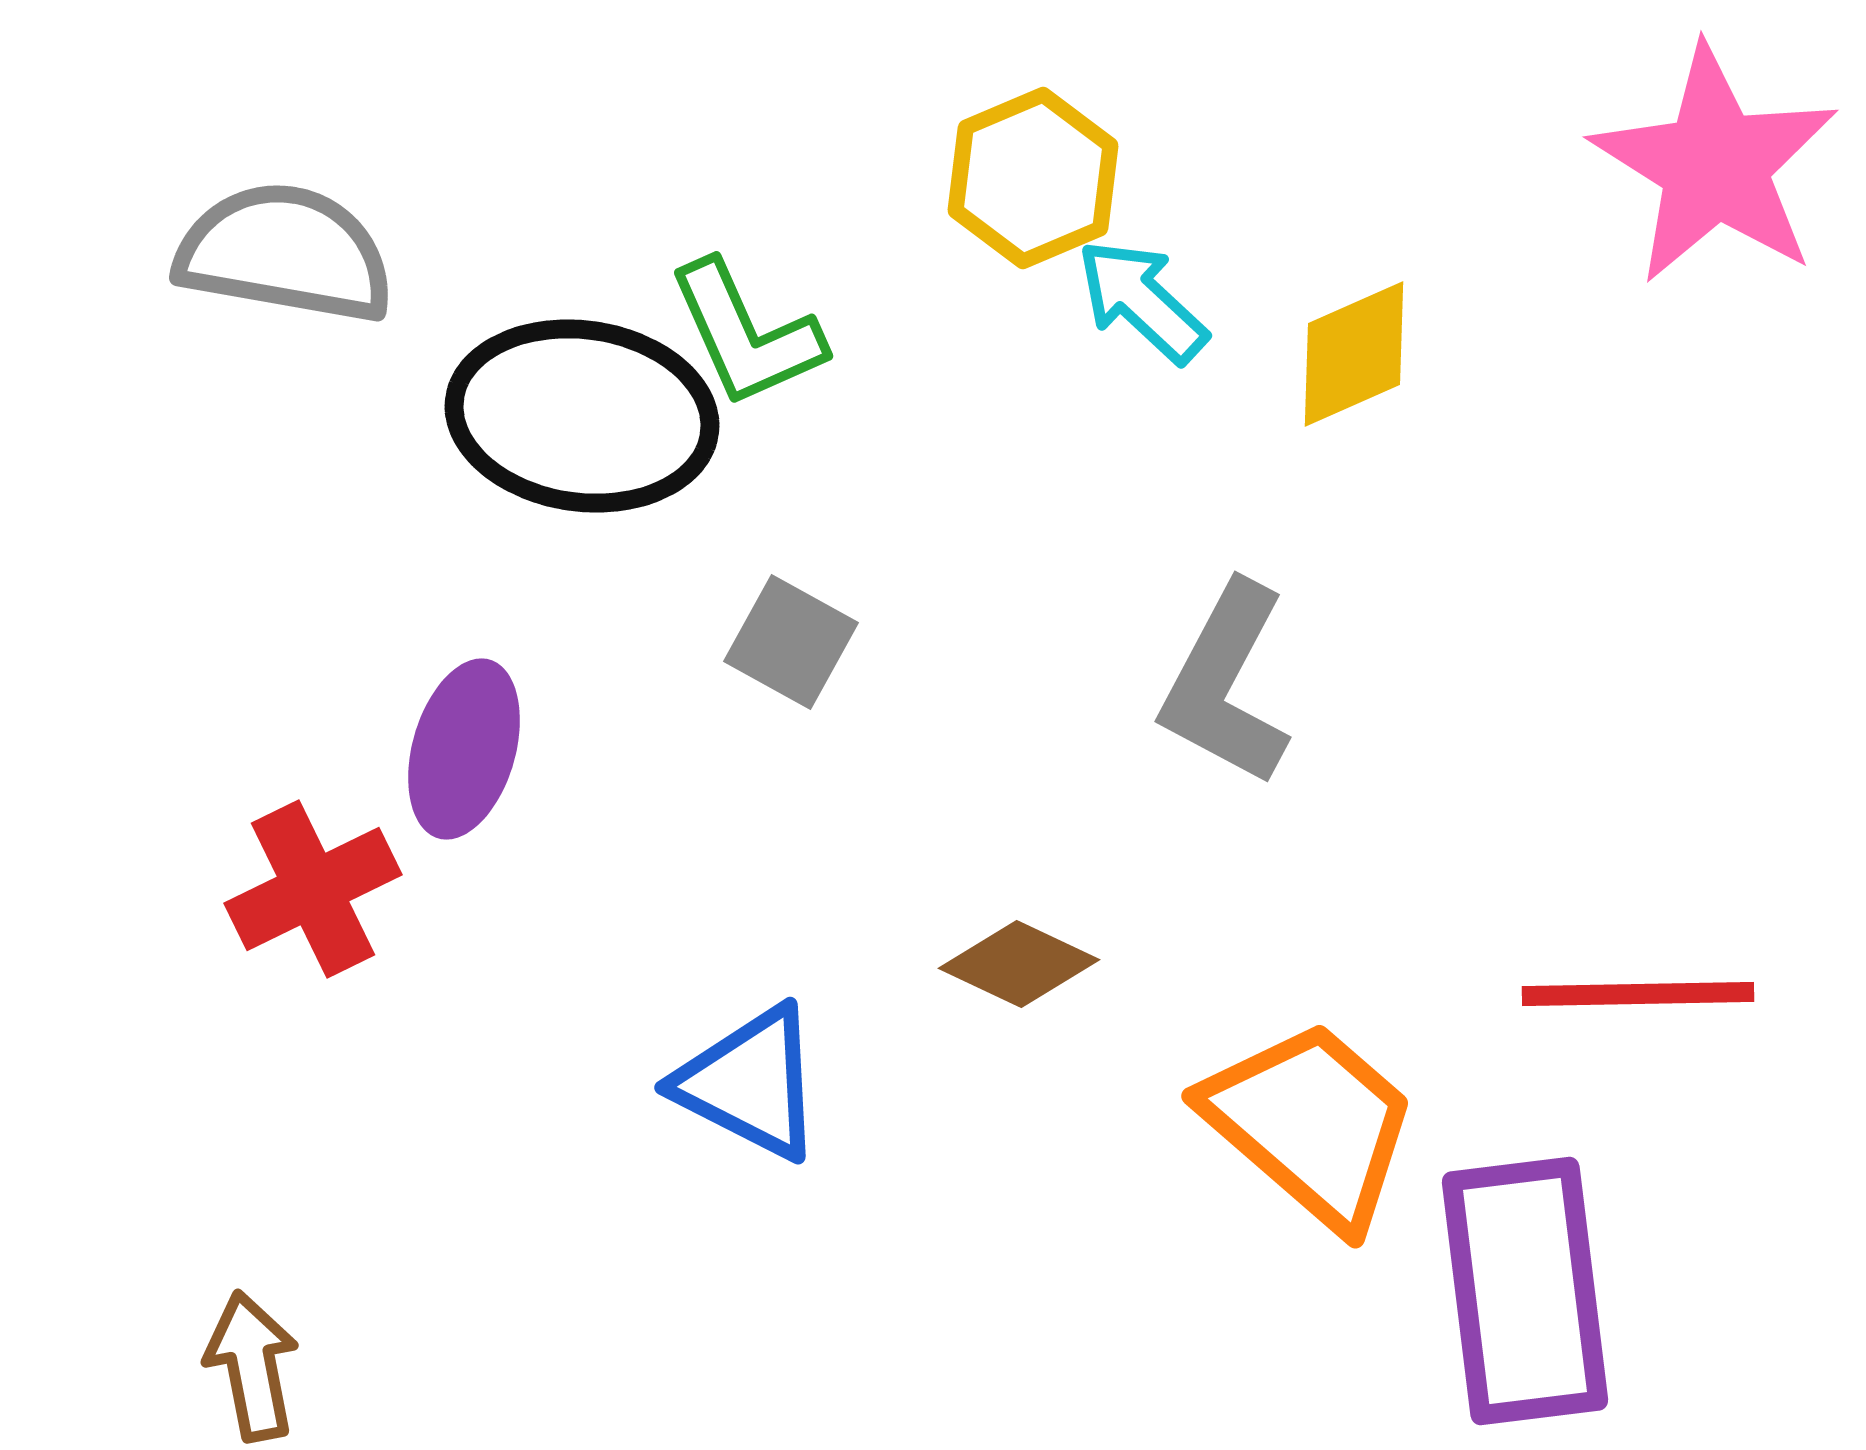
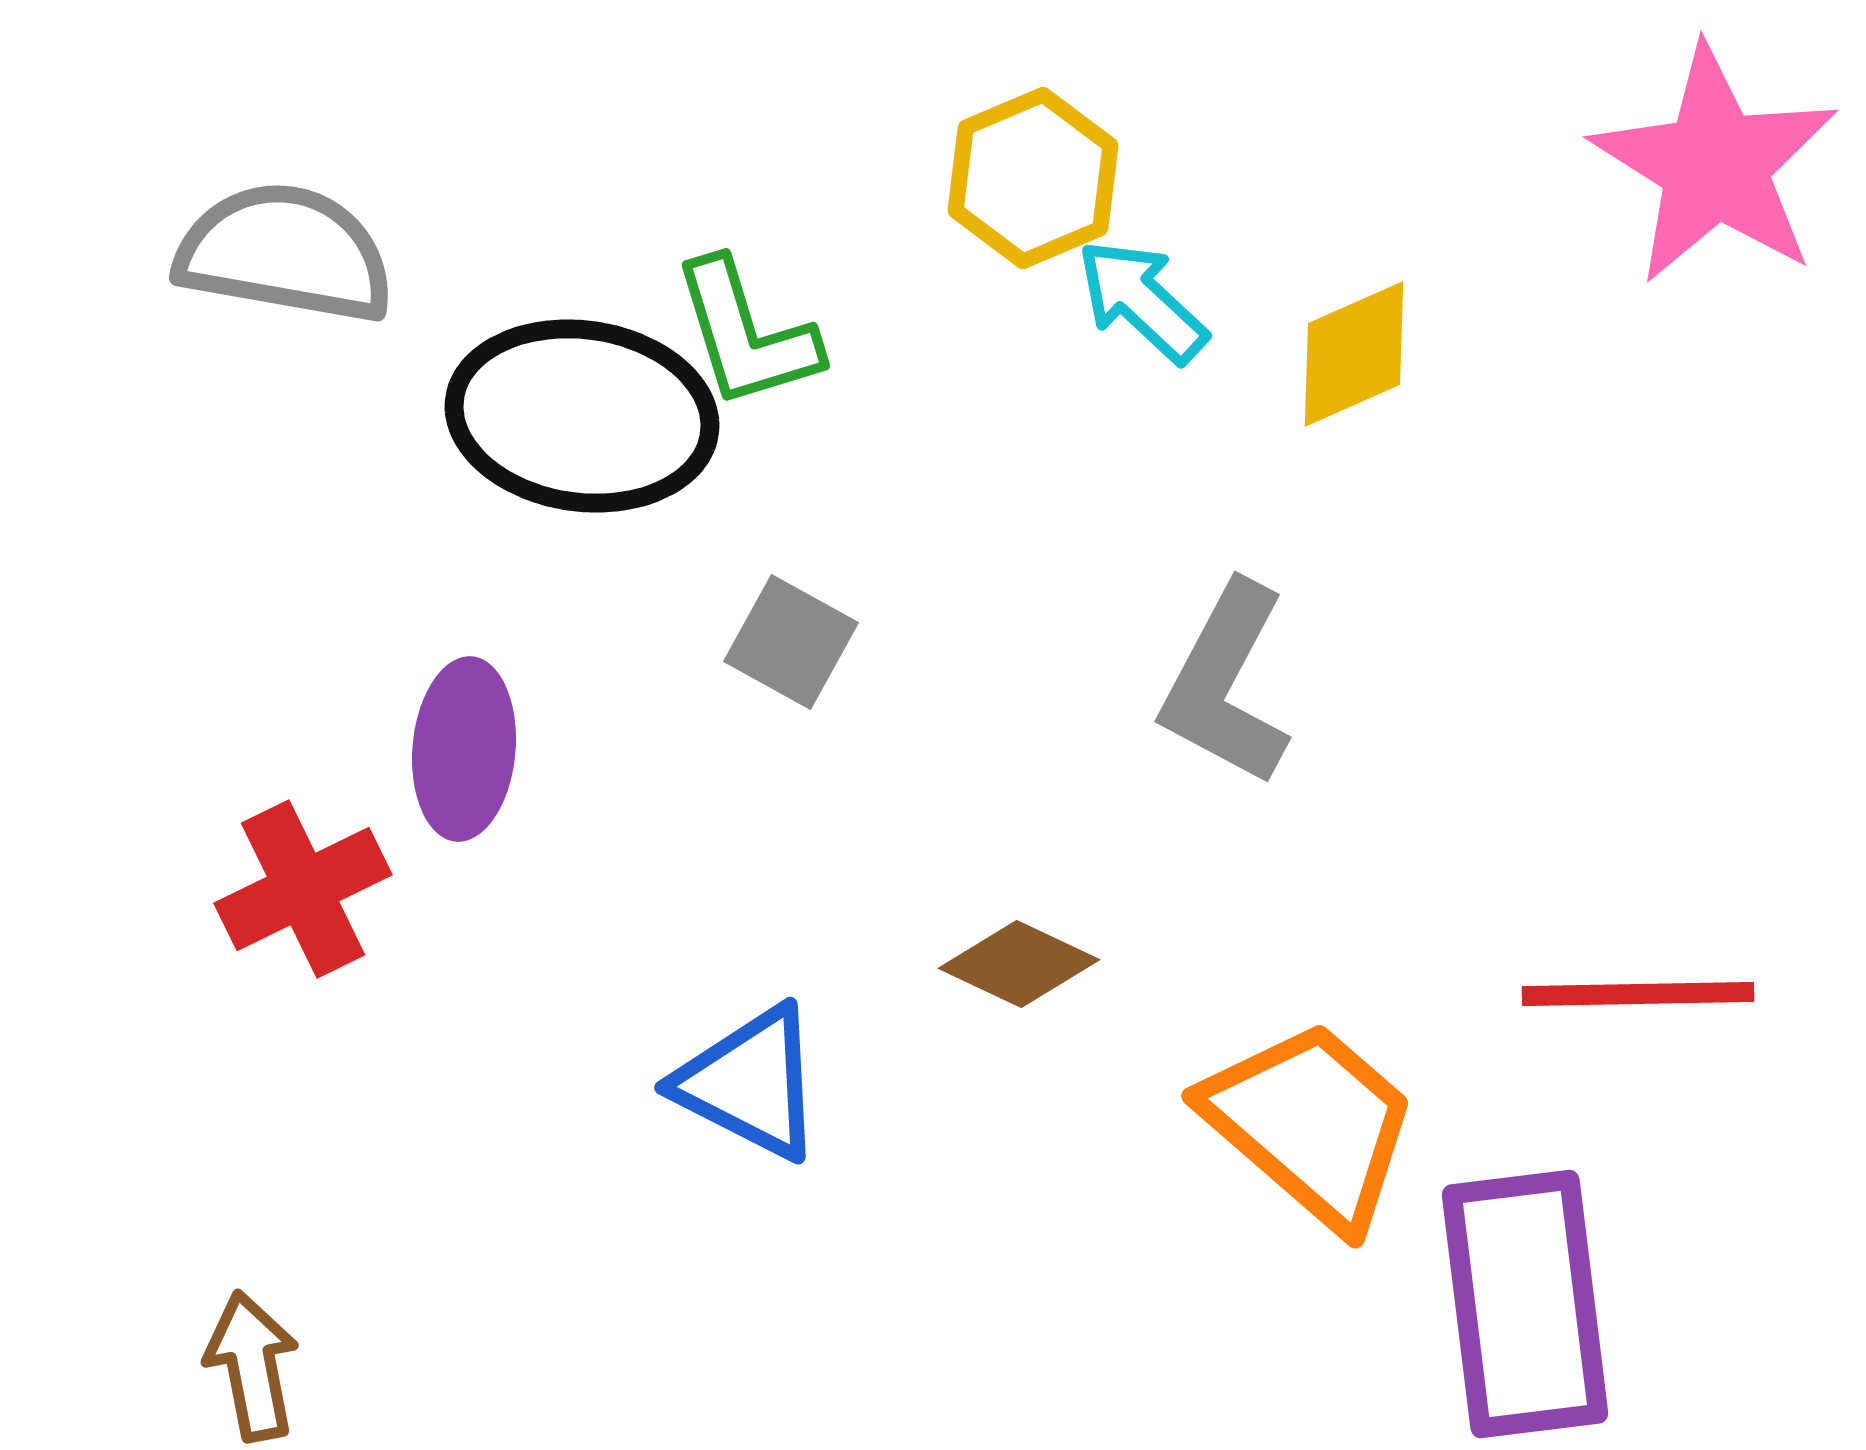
green L-shape: rotated 7 degrees clockwise
purple ellipse: rotated 11 degrees counterclockwise
red cross: moved 10 px left
purple rectangle: moved 13 px down
